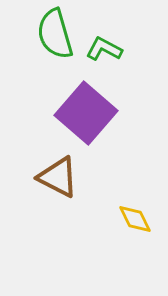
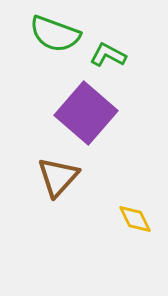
green semicircle: rotated 54 degrees counterclockwise
green L-shape: moved 4 px right, 6 px down
brown triangle: rotated 45 degrees clockwise
